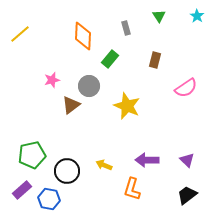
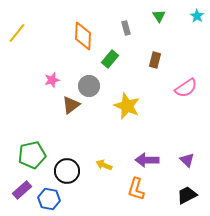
yellow line: moved 3 px left, 1 px up; rotated 10 degrees counterclockwise
orange L-shape: moved 4 px right
black trapezoid: rotated 10 degrees clockwise
